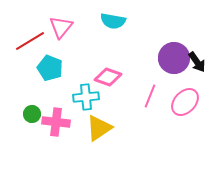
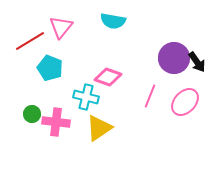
cyan cross: rotated 20 degrees clockwise
